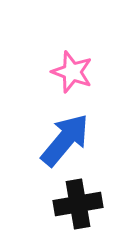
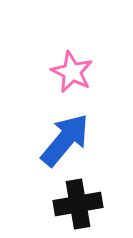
pink star: rotated 6 degrees clockwise
